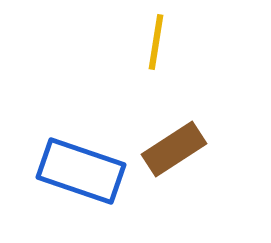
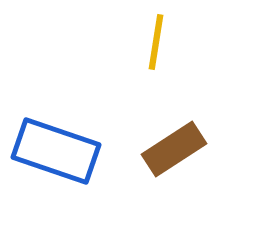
blue rectangle: moved 25 px left, 20 px up
